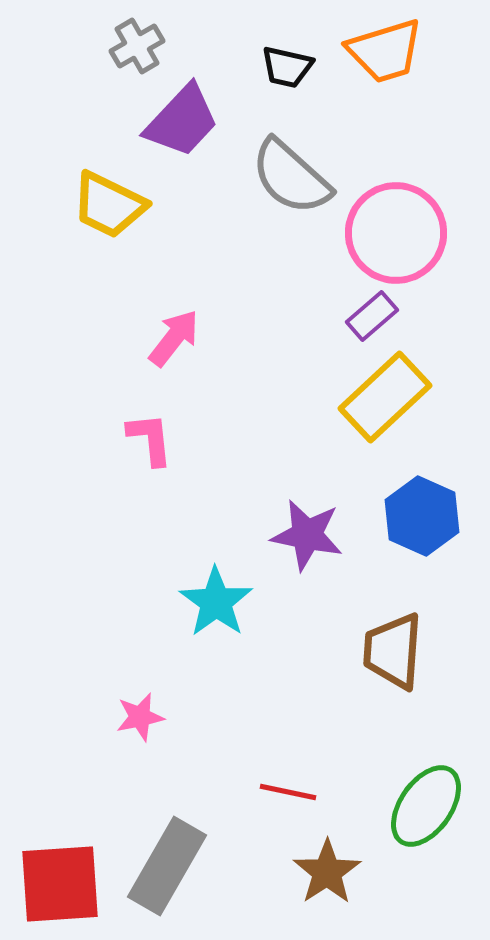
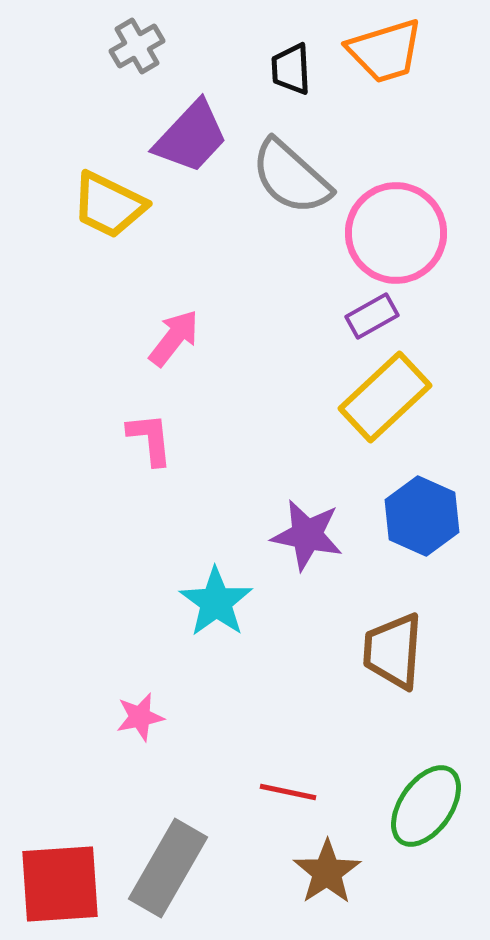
black trapezoid: moved 4 px right, 2 px down; rotated 74 degrees clockwise
purple trapezoid: moved 9 px right, 16 px down
purple rectangle: rotated 12 degrees clockwise
gray rectangle: moved 1 px right, 2 px down
